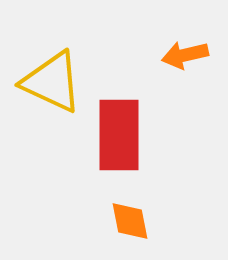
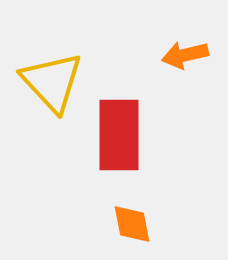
yellow triangle: rotated 22 degrees clockwise
orange diamond: moved 2 px right, 3 px down
